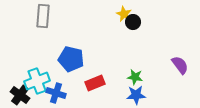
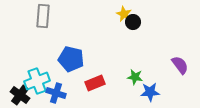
blue star: moved 14 px right, 3 px up
